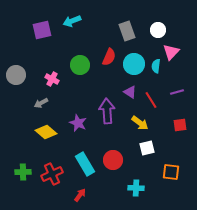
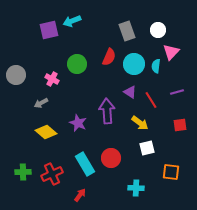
purple square: moved 7 px right
green circle: moved 3 px left, 1 px up
red circle: moved 2 px left, 2 px up
